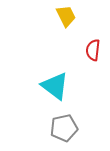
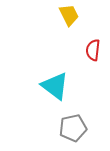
yellow trapezoid: moved 3 px right, 1 px up
gray pentagon: moved 9 px right
